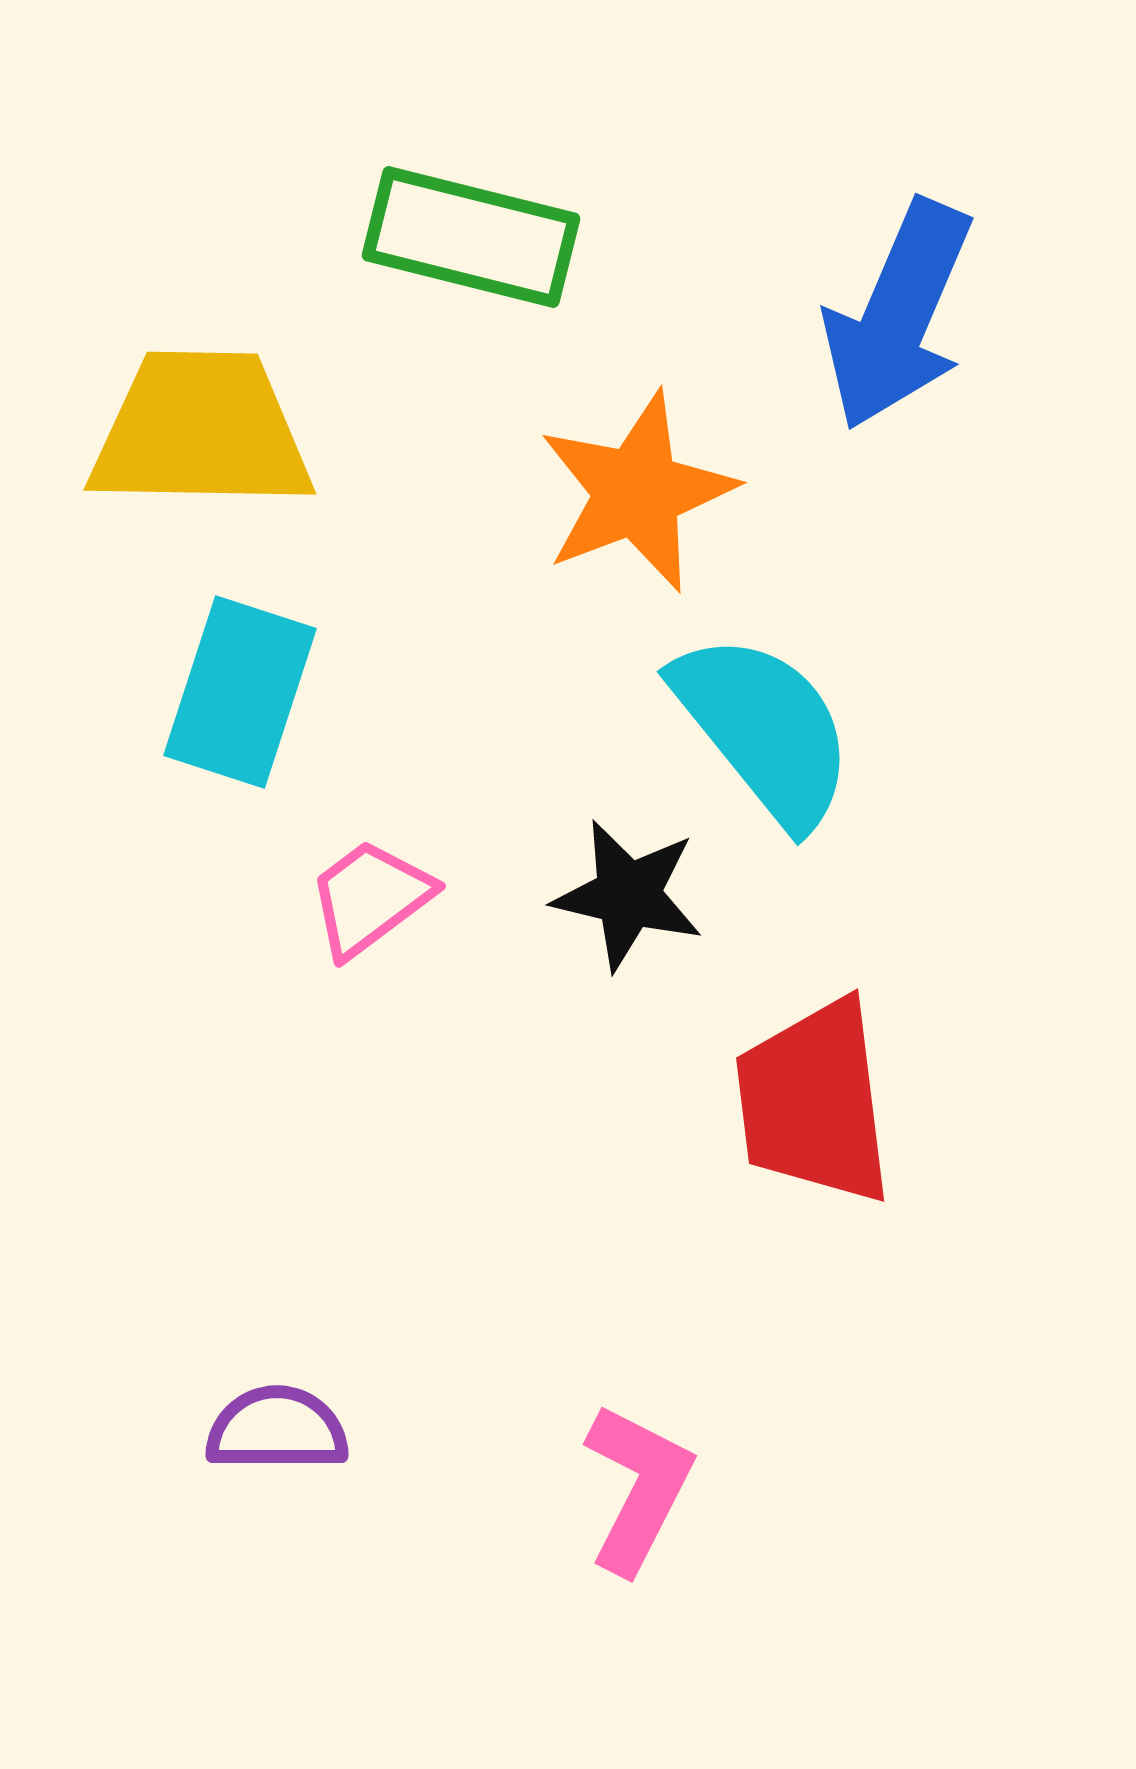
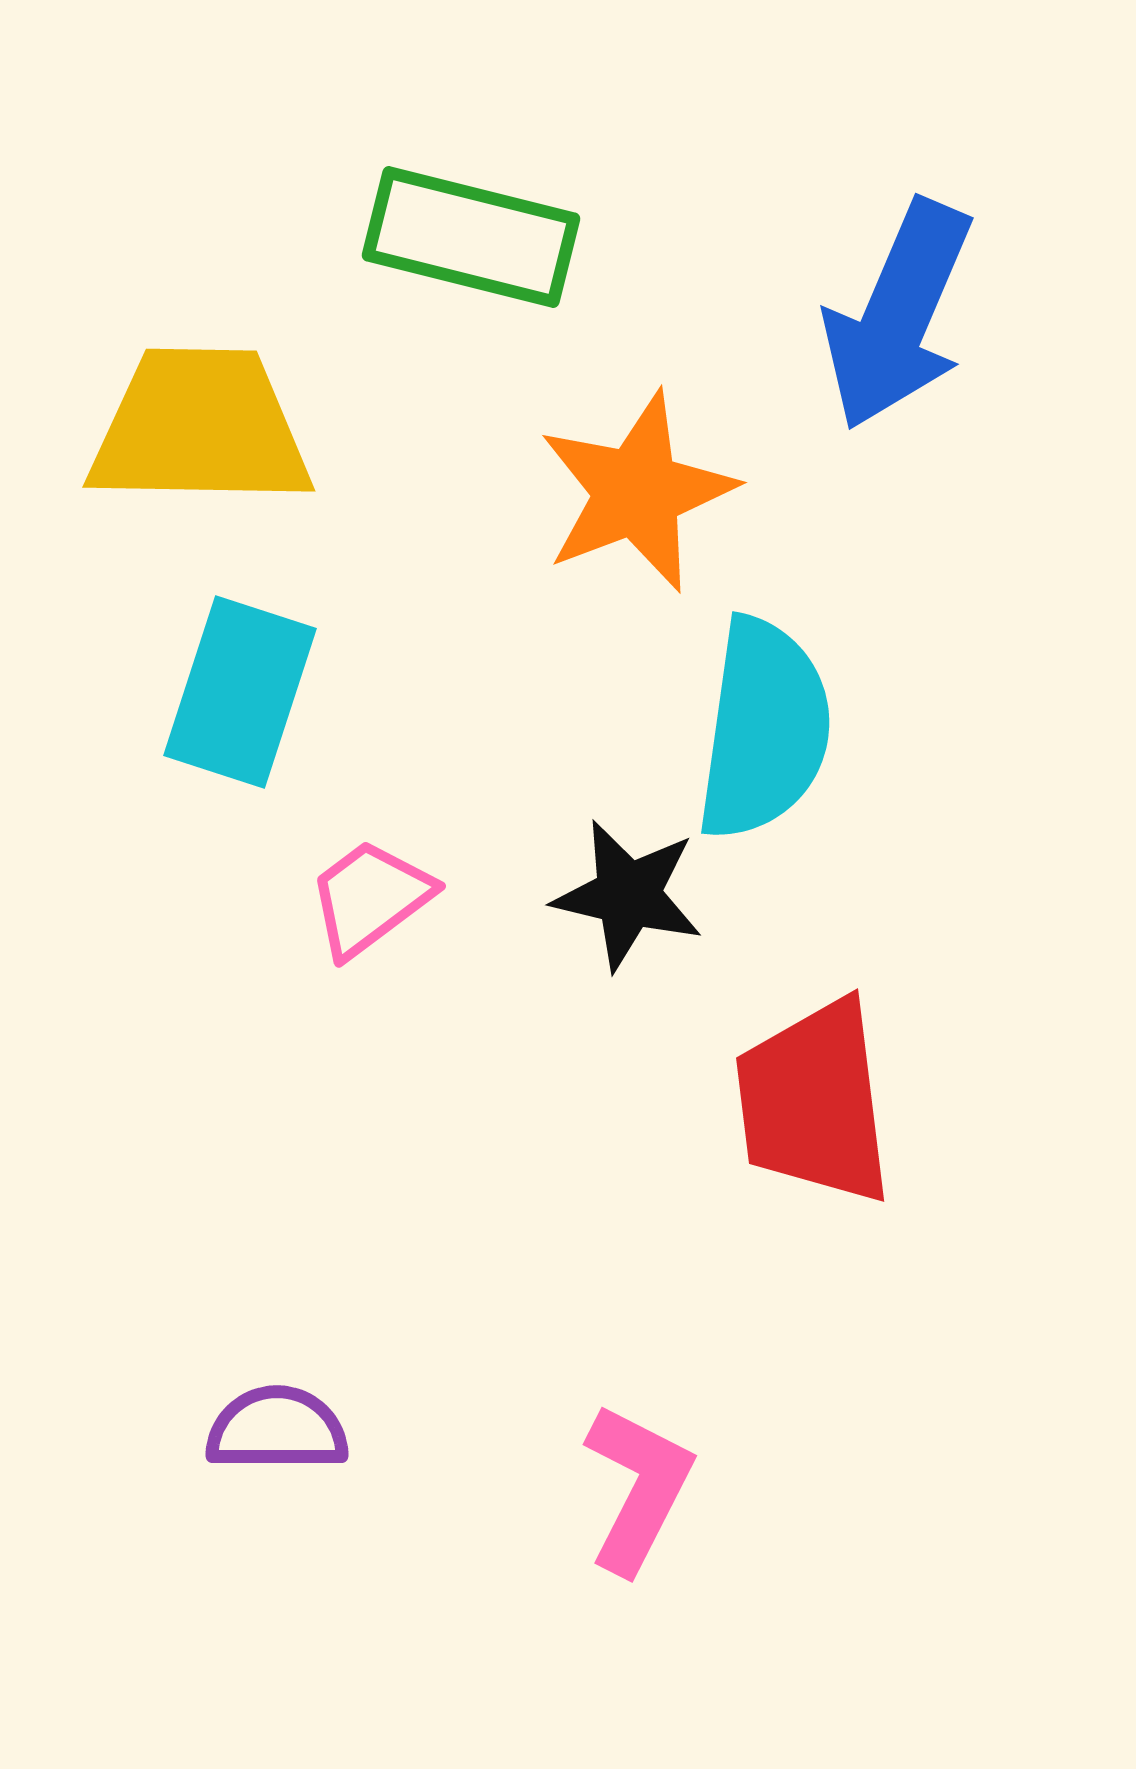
yellow trapezoid: moved 1 px left, 3 px up
cyan semicircle: rotated 47 degrees clockwise
